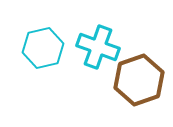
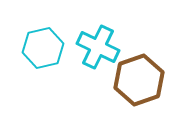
cyan cross: rotated 6 degrees clockwise
